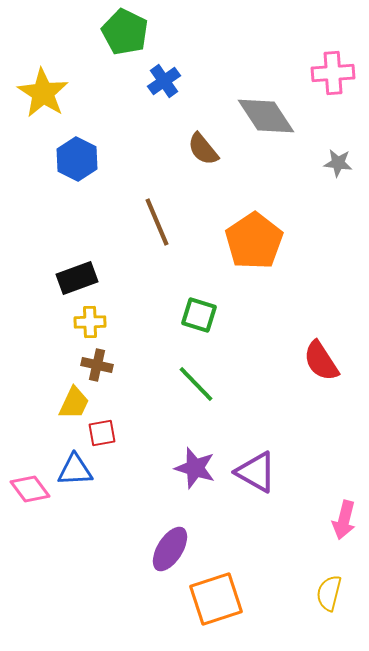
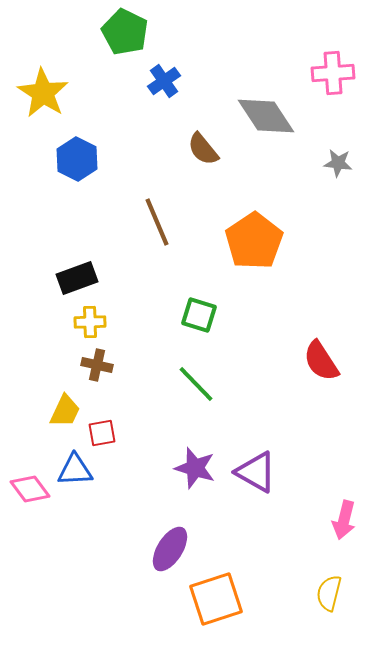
yellow trapezoid: moved 9 px left, 8 px down
